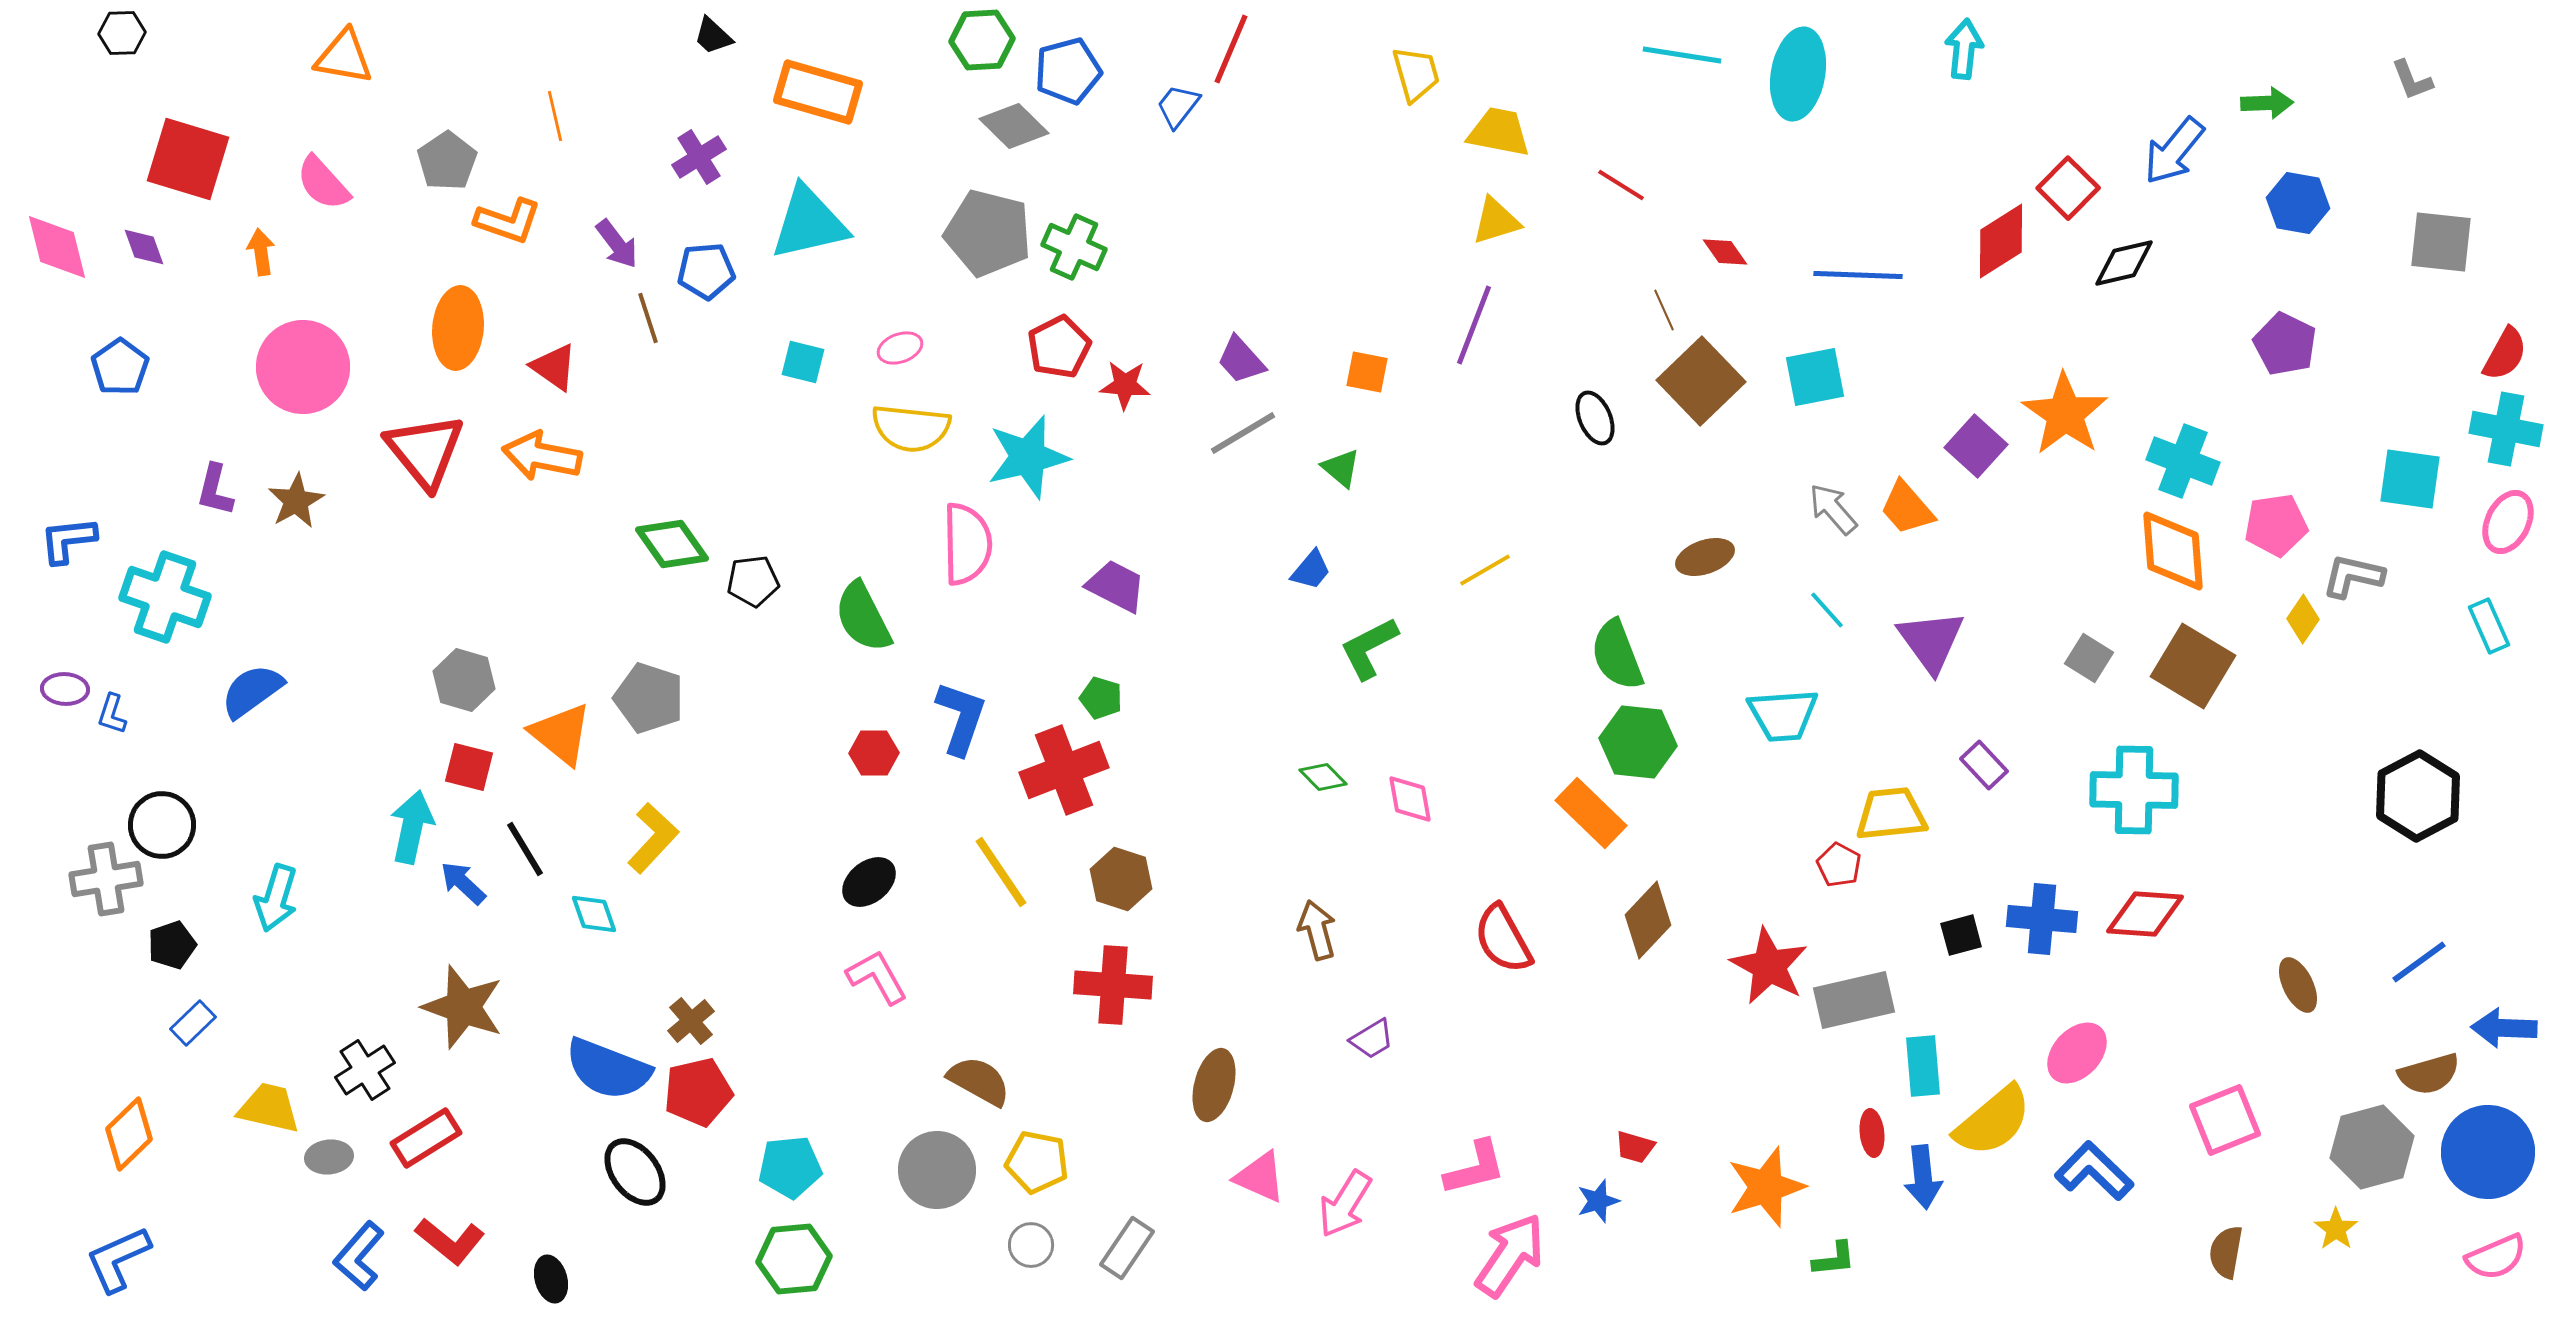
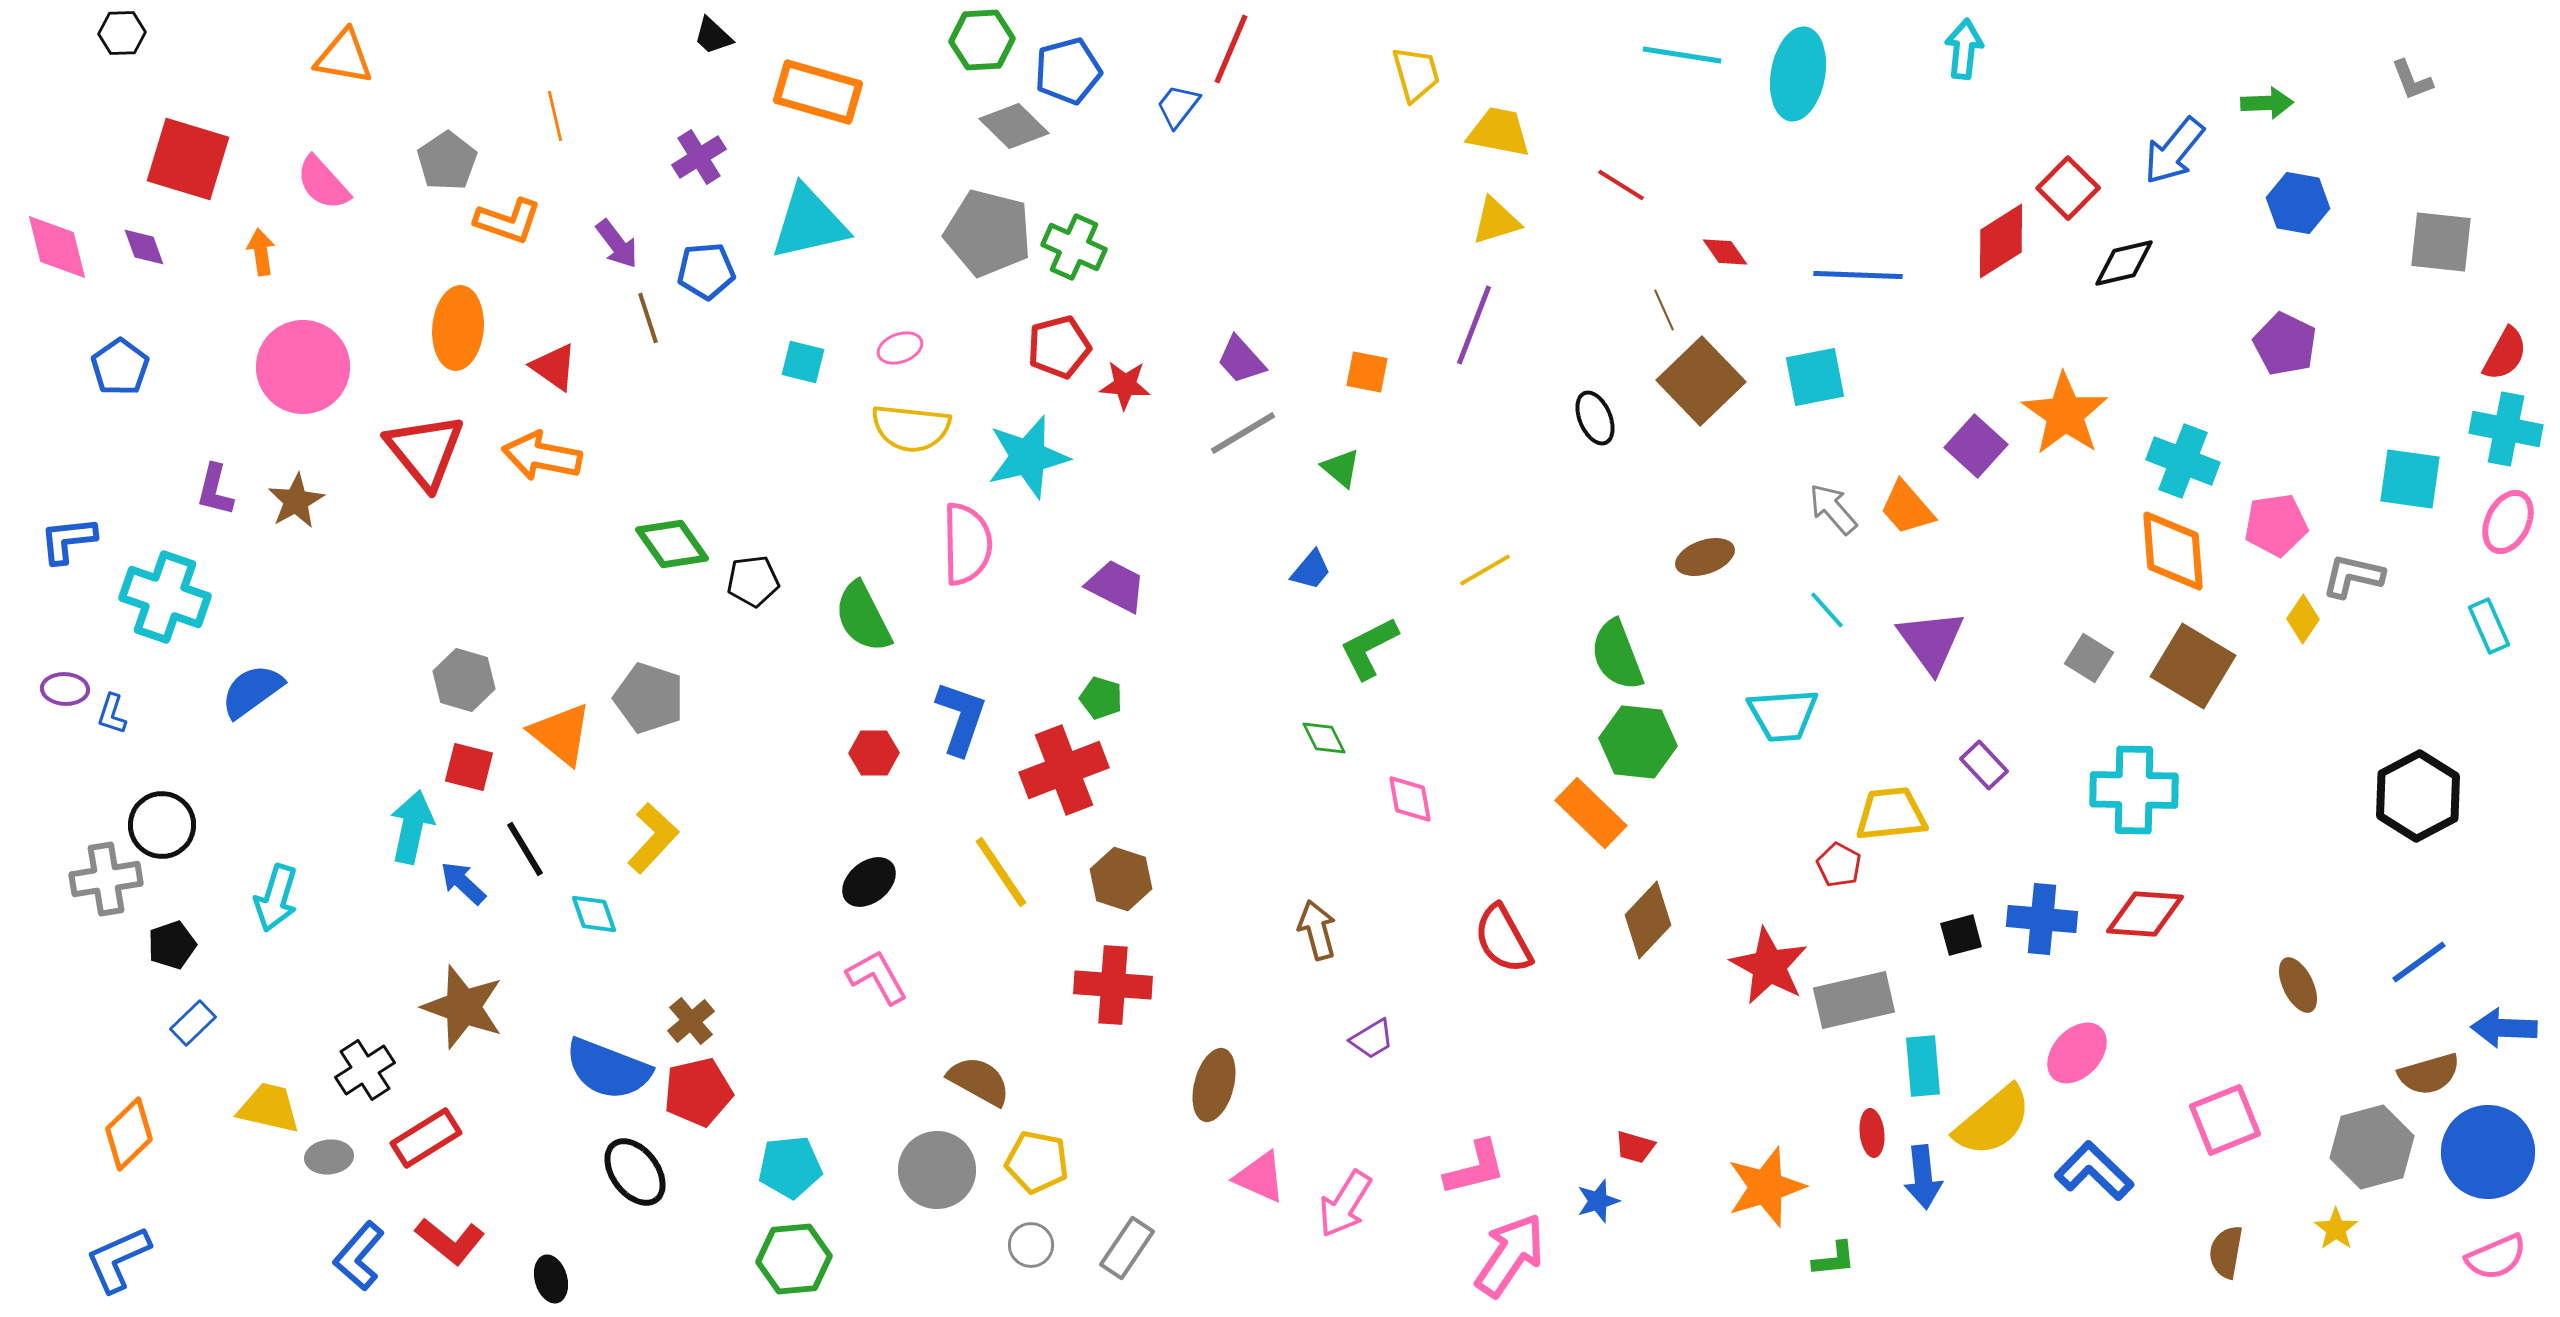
red pentagon at (1059, 347): rotated 12 degrees clockwise
green diamond at (1323, 777): moved 1 px right, 39 px up; rotated 18 degrees clockwise
